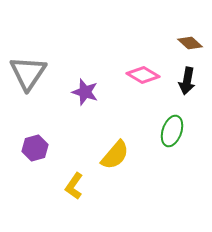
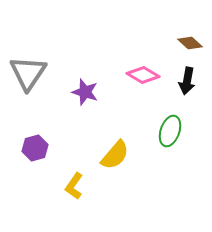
green ellipse: moved 2 px left
